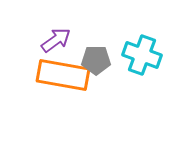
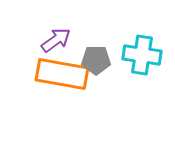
cyan cross: rotated 12 degrees counterclockwise
orange rectangle: moved 1 px left, 1 px up
